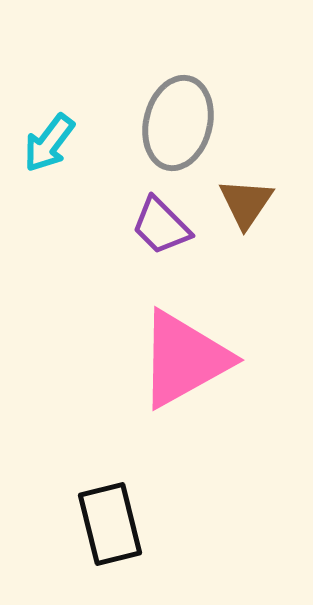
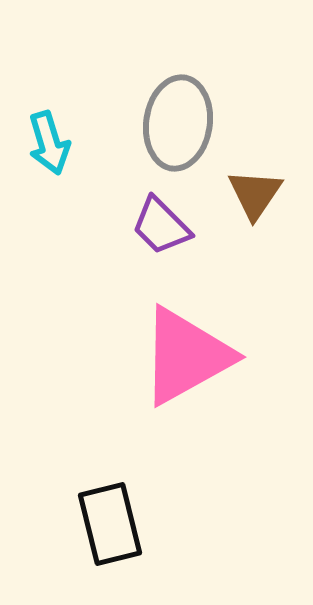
gray ellipse: rotated 6 degrees counterclockwise
cyan arrow: rotated 54 degrees counterclockwise
brown triangle: moved 9 px right, 9 px up
pink triangle: moved 2 px right, 3 px up
